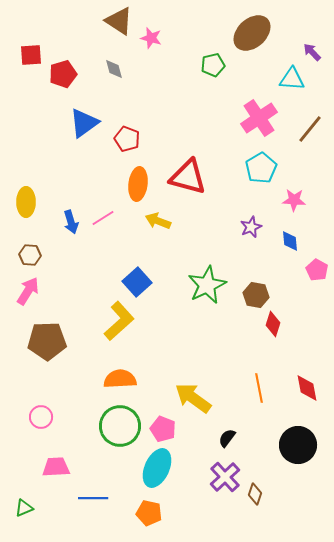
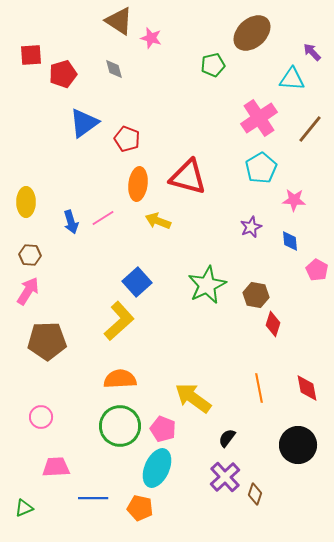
orange pentagon at (149, 513): moved 9 px left, 5 px up
